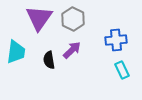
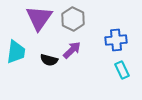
black semicircle: rotated 66 degrees counterclockwise
